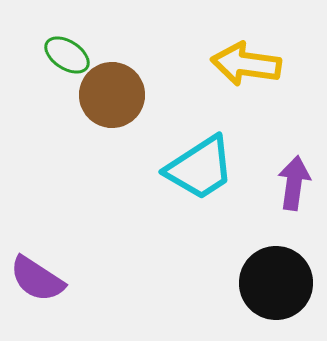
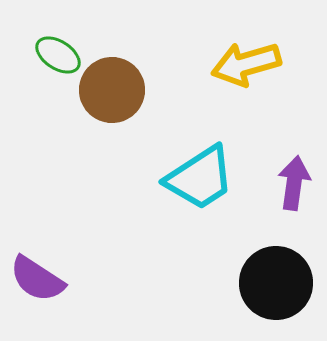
green ellipse: moved 9 px left
yellow arrow: rotated 24 degrees counterclockwise
brown circle: moved 5 px up
cyan trapezoid: moved 10 px down
